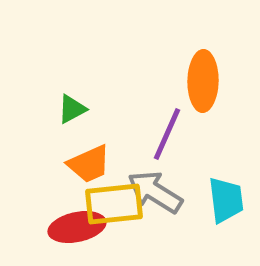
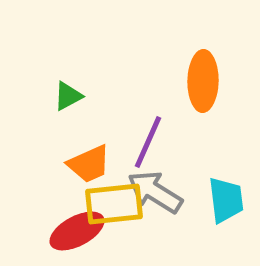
green triangle: moved 4 px left, 13 px up
purple line: moved 19 px left, 8 px down
red ellipse: moved 4 px down; rotated 16 degrees counterclockwise
